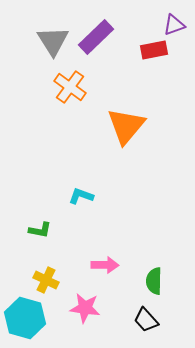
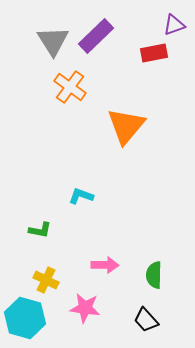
purple rectangle: moved 1 px up
red rectangle: moved 3 px down
green semicircle: moved 6 px up
